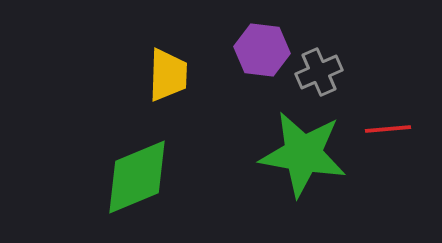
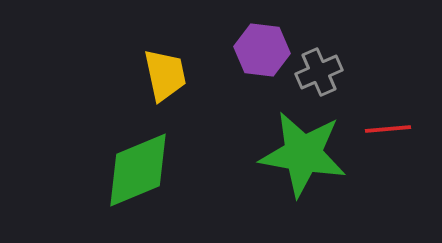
yellow trapezoid: moved 3 px left; rotated 14 degrees counterclockwise
green diamond: moved 1 px right, 7 px up
